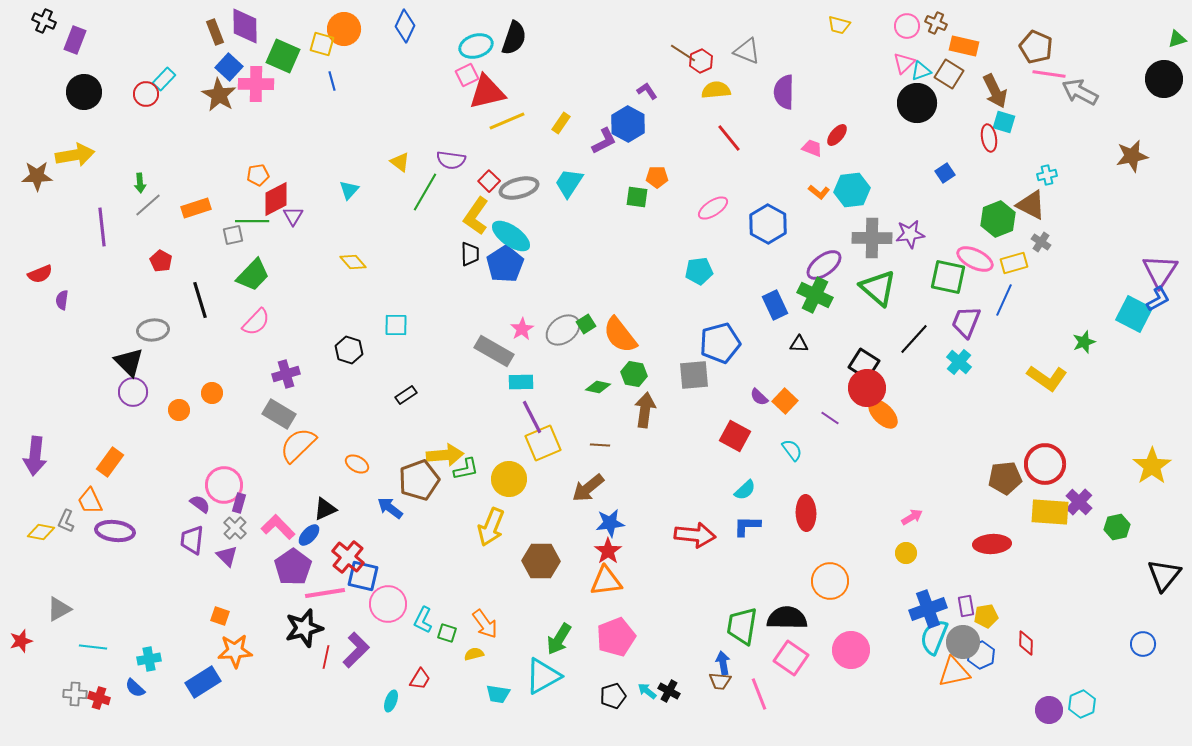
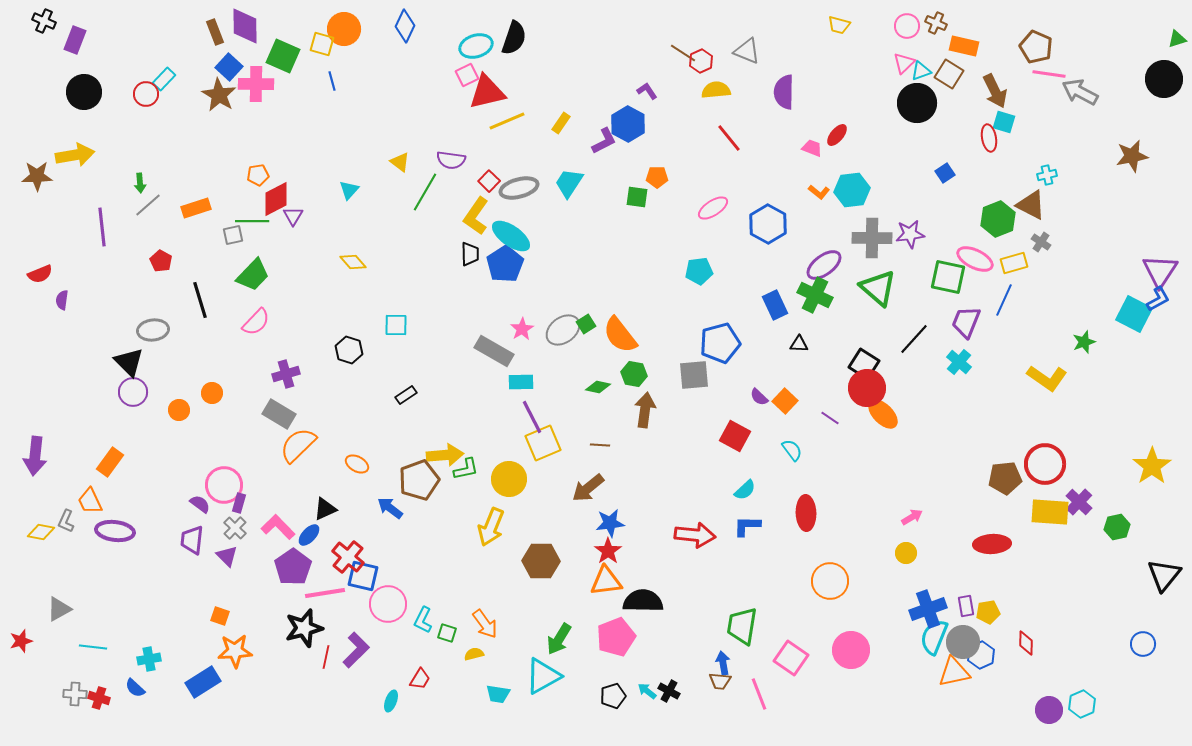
yellow pentagon at (986, 616): moved 2 px right, 4 px up
black semicircle at (787, 618): moved 144 px left, 17 px up
